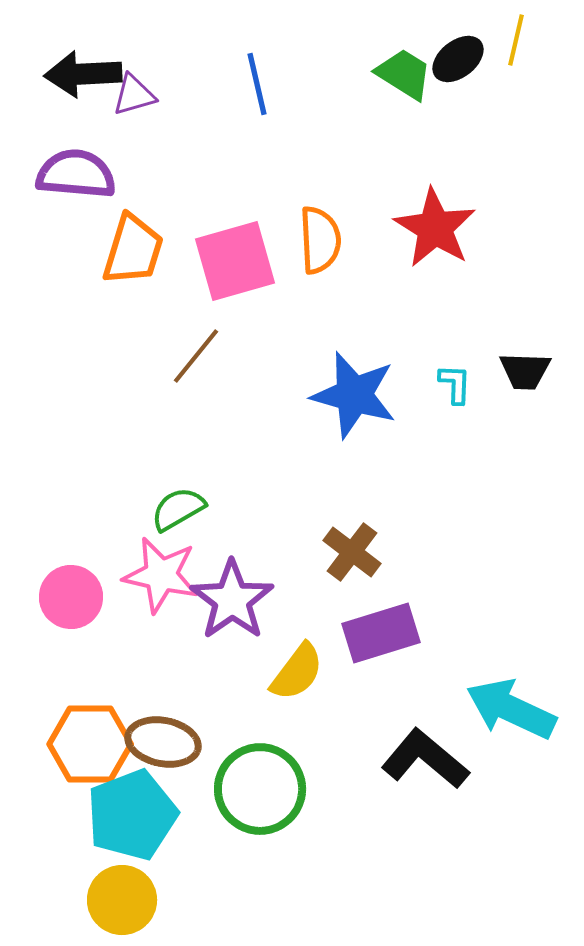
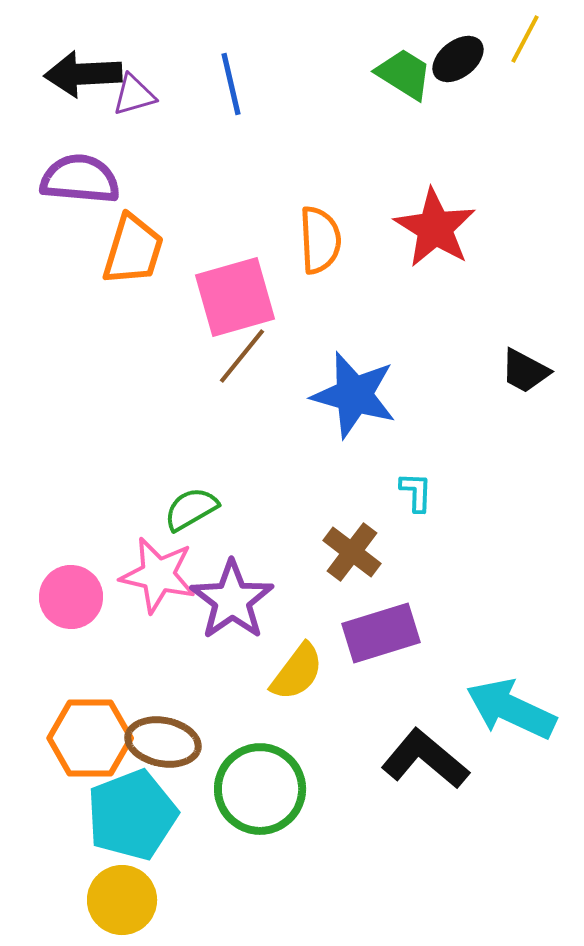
yellow line: moved 9 px right, 1 px up; rotated 15 degrees clockwise
blue line: moved 26 px left
purple semicircle: moved 4 px right, 5 px down
pink square: moved 36 px down
brown line: moved 46 px right
black trapezoid: rotated 26 degrees clockwise
cyan L-shape: moved 39 px left, 108 px down
green semicircle: moved 13 px right
pink star: moved 3 px left
orange hexagon: moved 6 px up
